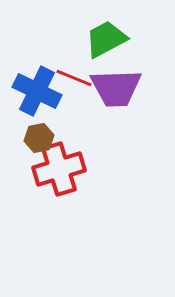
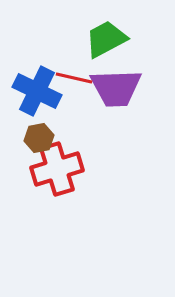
red line: rotated 9 degrees counterclockwise
red cross: moved 2 px left
